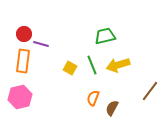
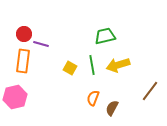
green line: rotated 12 degrees clockwise
pink hexagon: moved 5 px left
